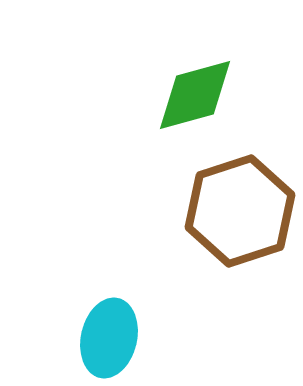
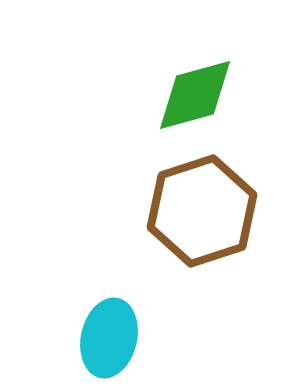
brown hexagon: moved 38 px left
